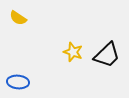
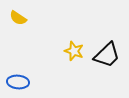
yellow star: moved 1 px right, 1 px up
